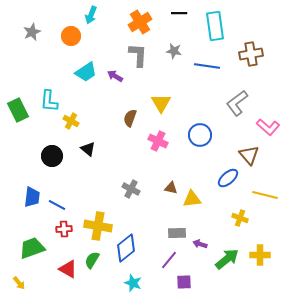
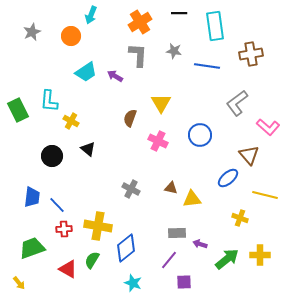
blue line at (57, 205): rotated 18 degrees clockwise
